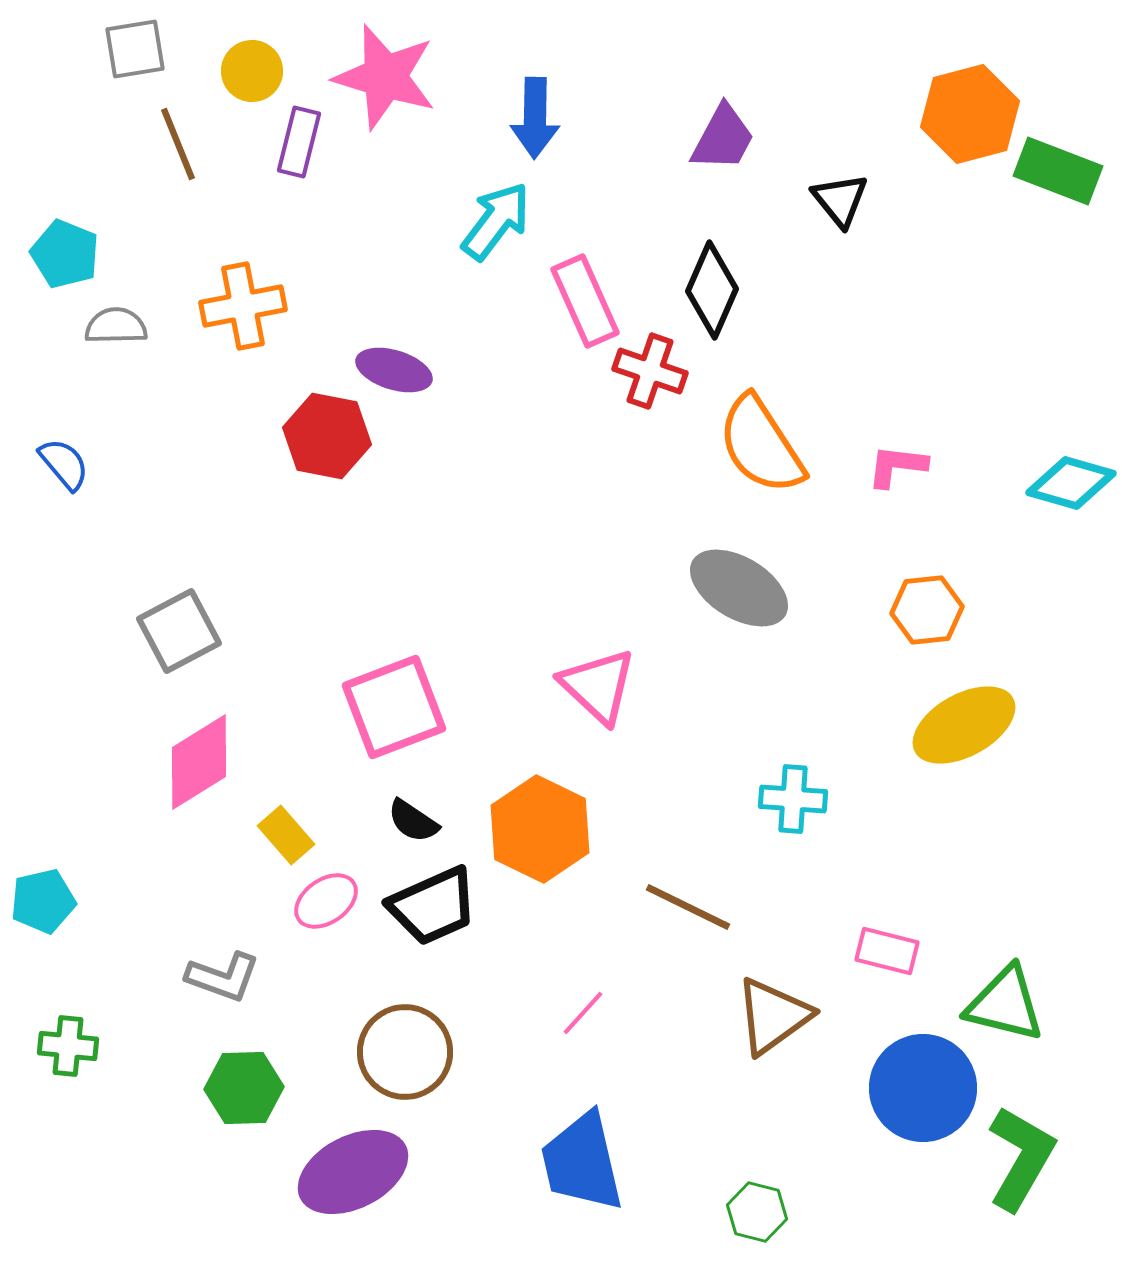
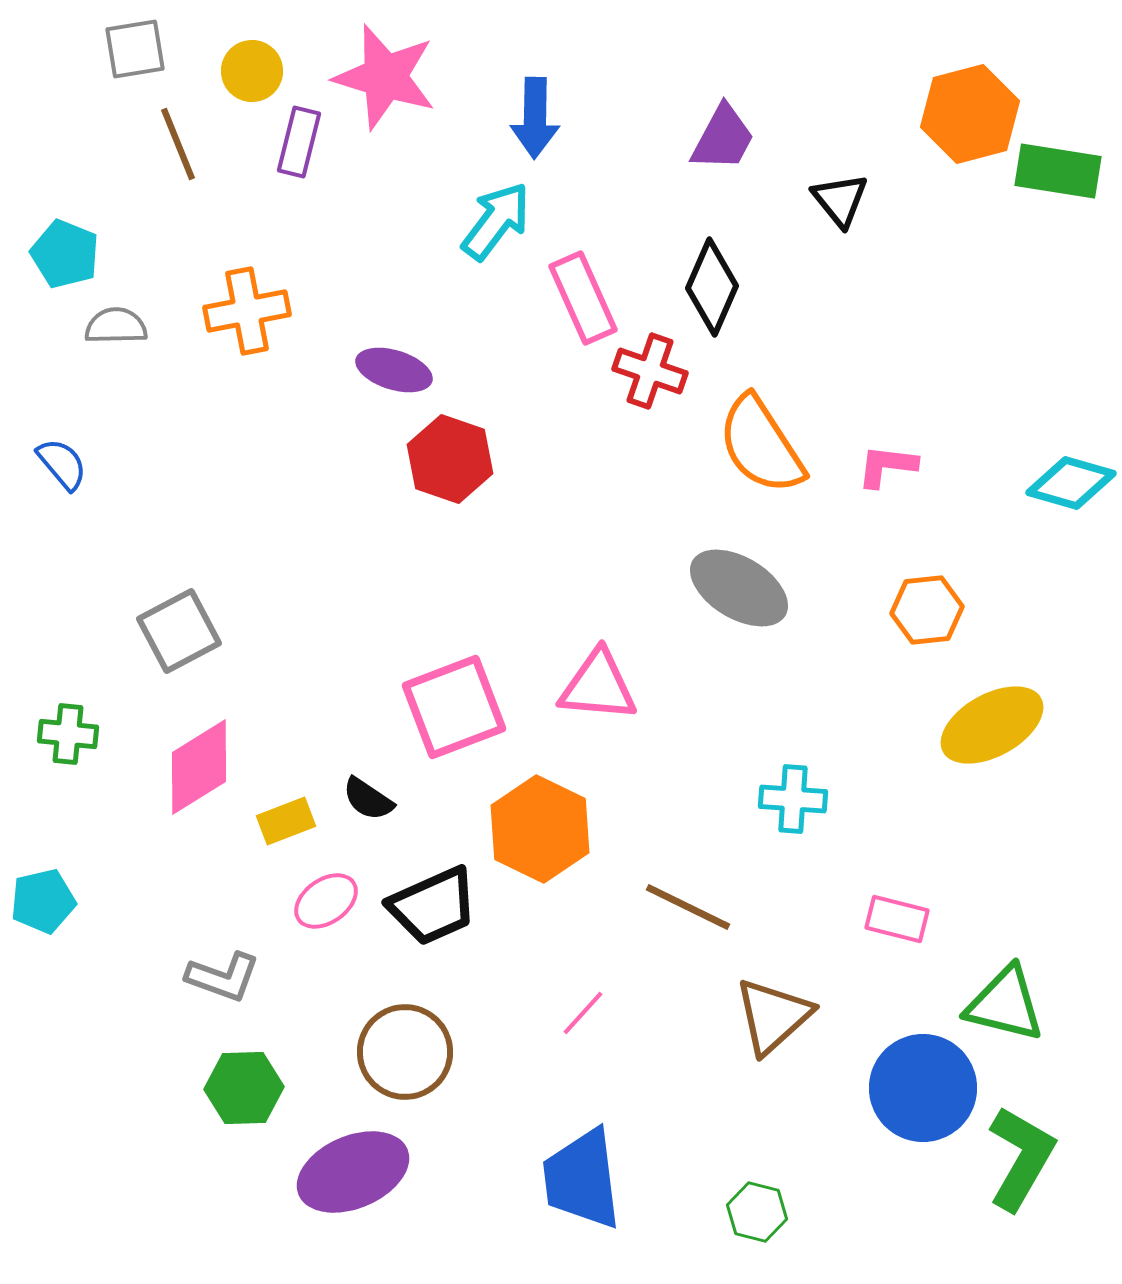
green rectangle at (1058, 171): rotated 12 degrees counterclockwise
black diamond at (712, 290): moved 3 px up
pink rectangle at (585, 301): moved 2 px left, 3 px up
orange cross at (243, 306): moved 4 px right, 5 px down
red hexagon at (327, 436): moved 123 px right, 23 px down; rotated 8 degrees clockwise
blue semicircle at (64, 464): moved 2 px left
pink L-shape at (897, 466): moved 10 px left
pink triangle at (598, 686): rotated 38 degrees counterclockwise
pink square at (394, 707): moved 60 px right
yellow ellipse at (964, 725): moved 28 px right
pink diamond at (199, 762): moved 5 px down
black semicircle at (413, 821): moved 45 px left, 22 px up
yellow rectangle at (286, 835): moved 14 px up; rotated 70 degrees counterclockwise
pink rectangle at (887, 951): moved 10 px right, 32 px up
brown triangle at (773, 1016): rotated 6 degrees counterclockwise
green cross at (68, 1046): moved 312 px up
blue trapezoid at (582, 1162): moved 17 px down; rotated 6 degrees clockwise
purple ellipse at (353, 1172): rotated 4 degrees clockwise
